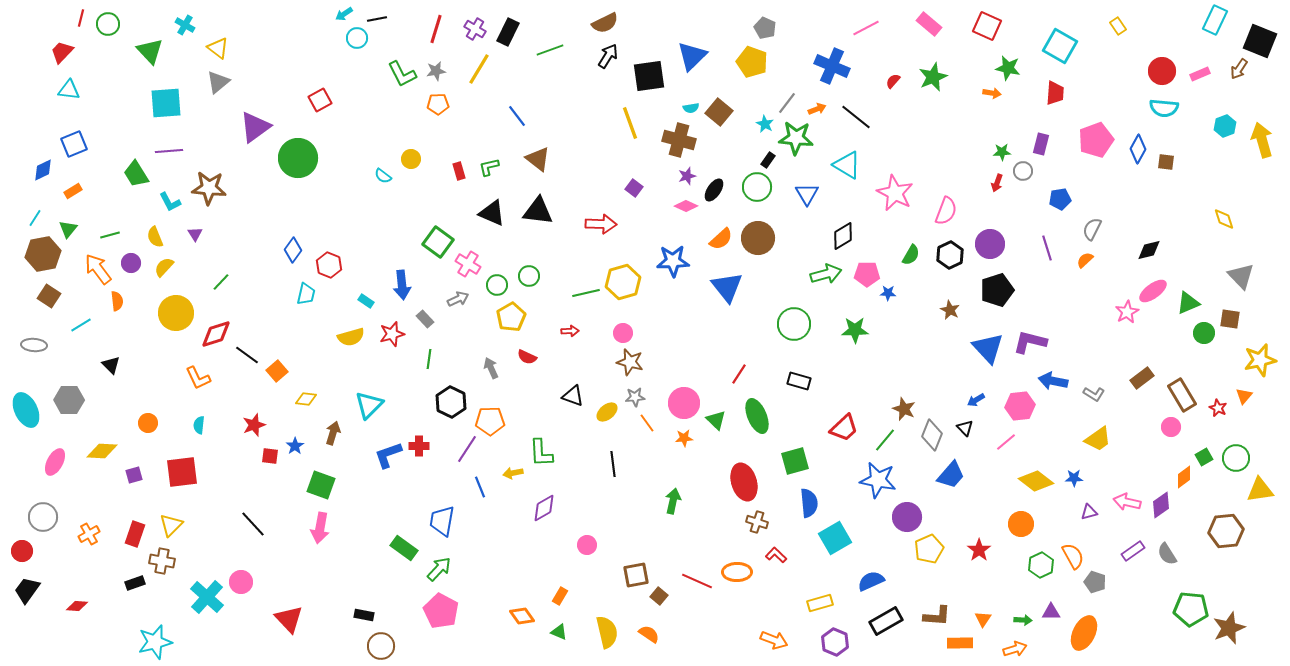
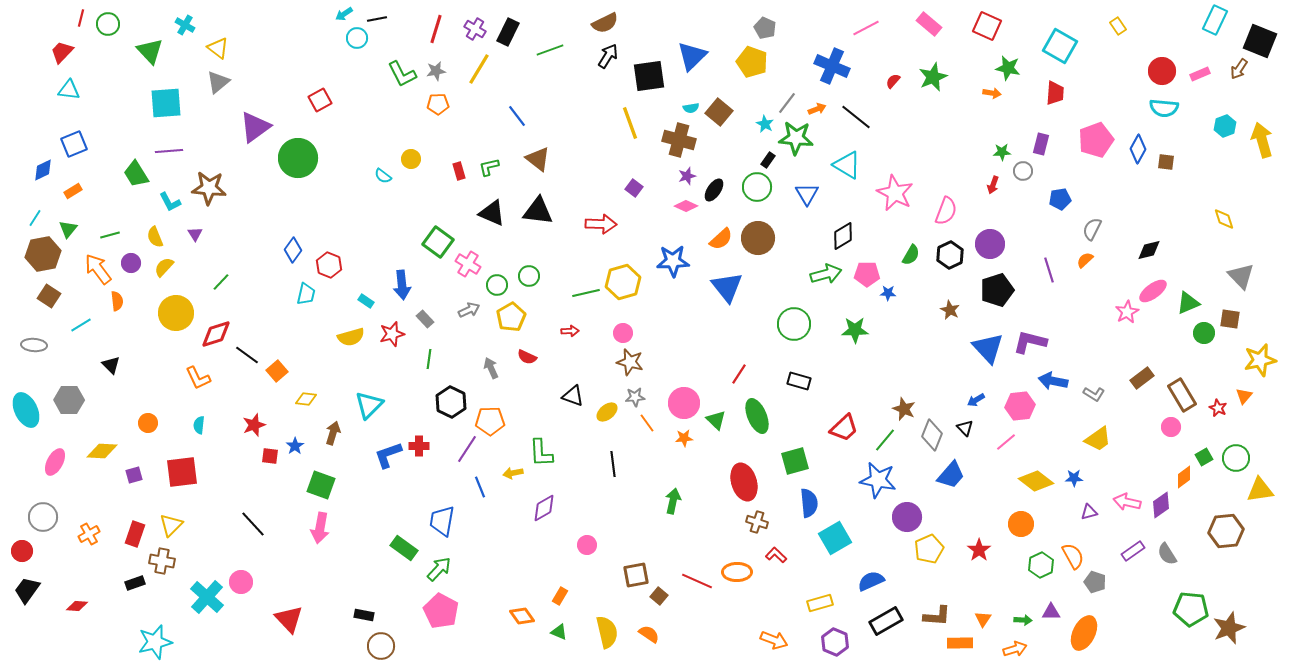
red arrow at (997, 183): moved 4 px left, 2 px down
purple line at (1047, 248): moved 2 px right, 22 px down
gray arrow at (458, 299): moved 11 px right, 11 px down
